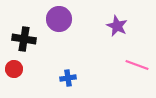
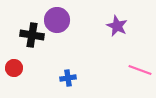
purple circle: moved 2 px left, 1 px down
black cross: moved 8 px right, 4 px up
pink line: moved 3 px right, 5 px down
red circle: moved 1 px up
